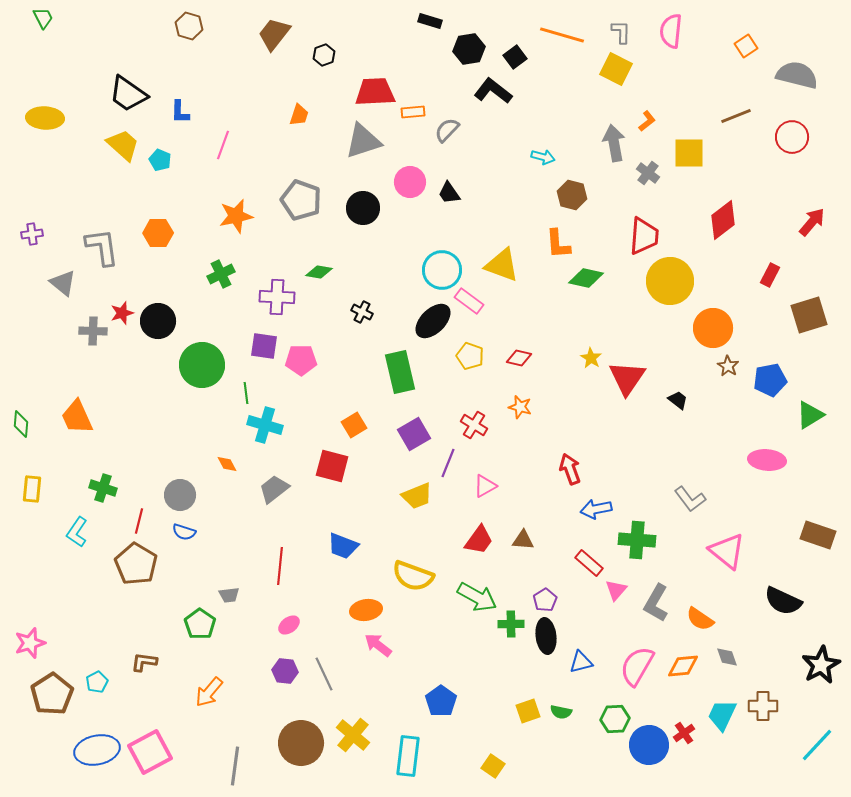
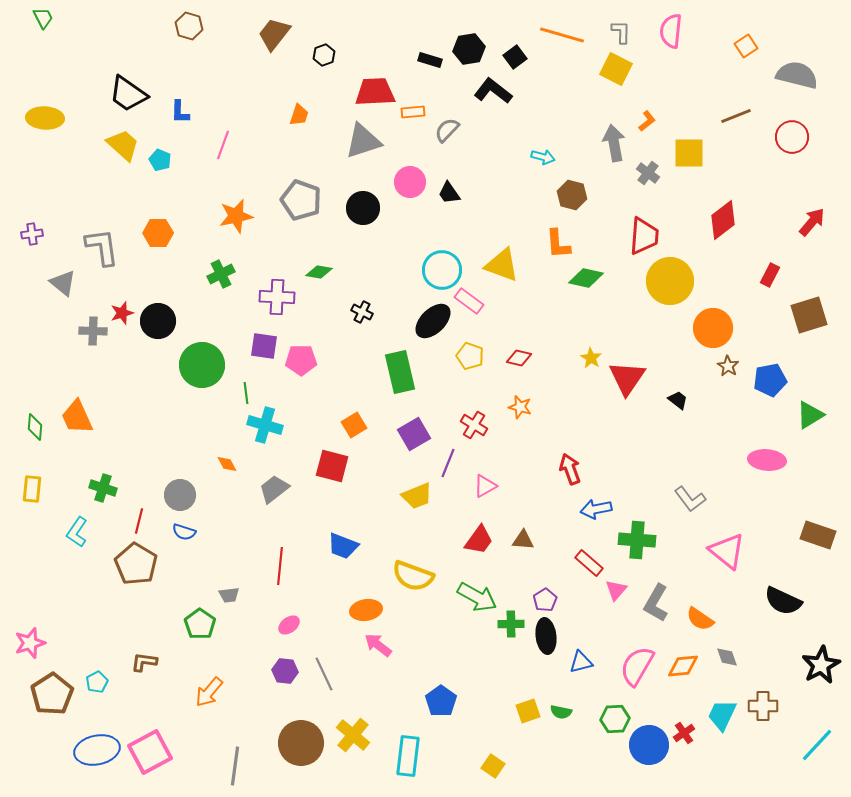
black rectangle at (430, 21): moved 39 px down
green diamond at (21, 424): moved 14 px right, 3 px down
